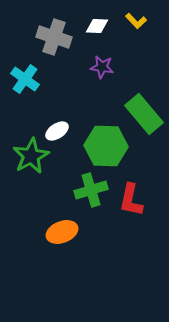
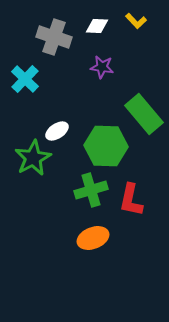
cyan cross: rotated 8 degrees clockwise
green star: moved 2 px right, 2 px down
orange ellipse: moved 31 px right, 6 px down
